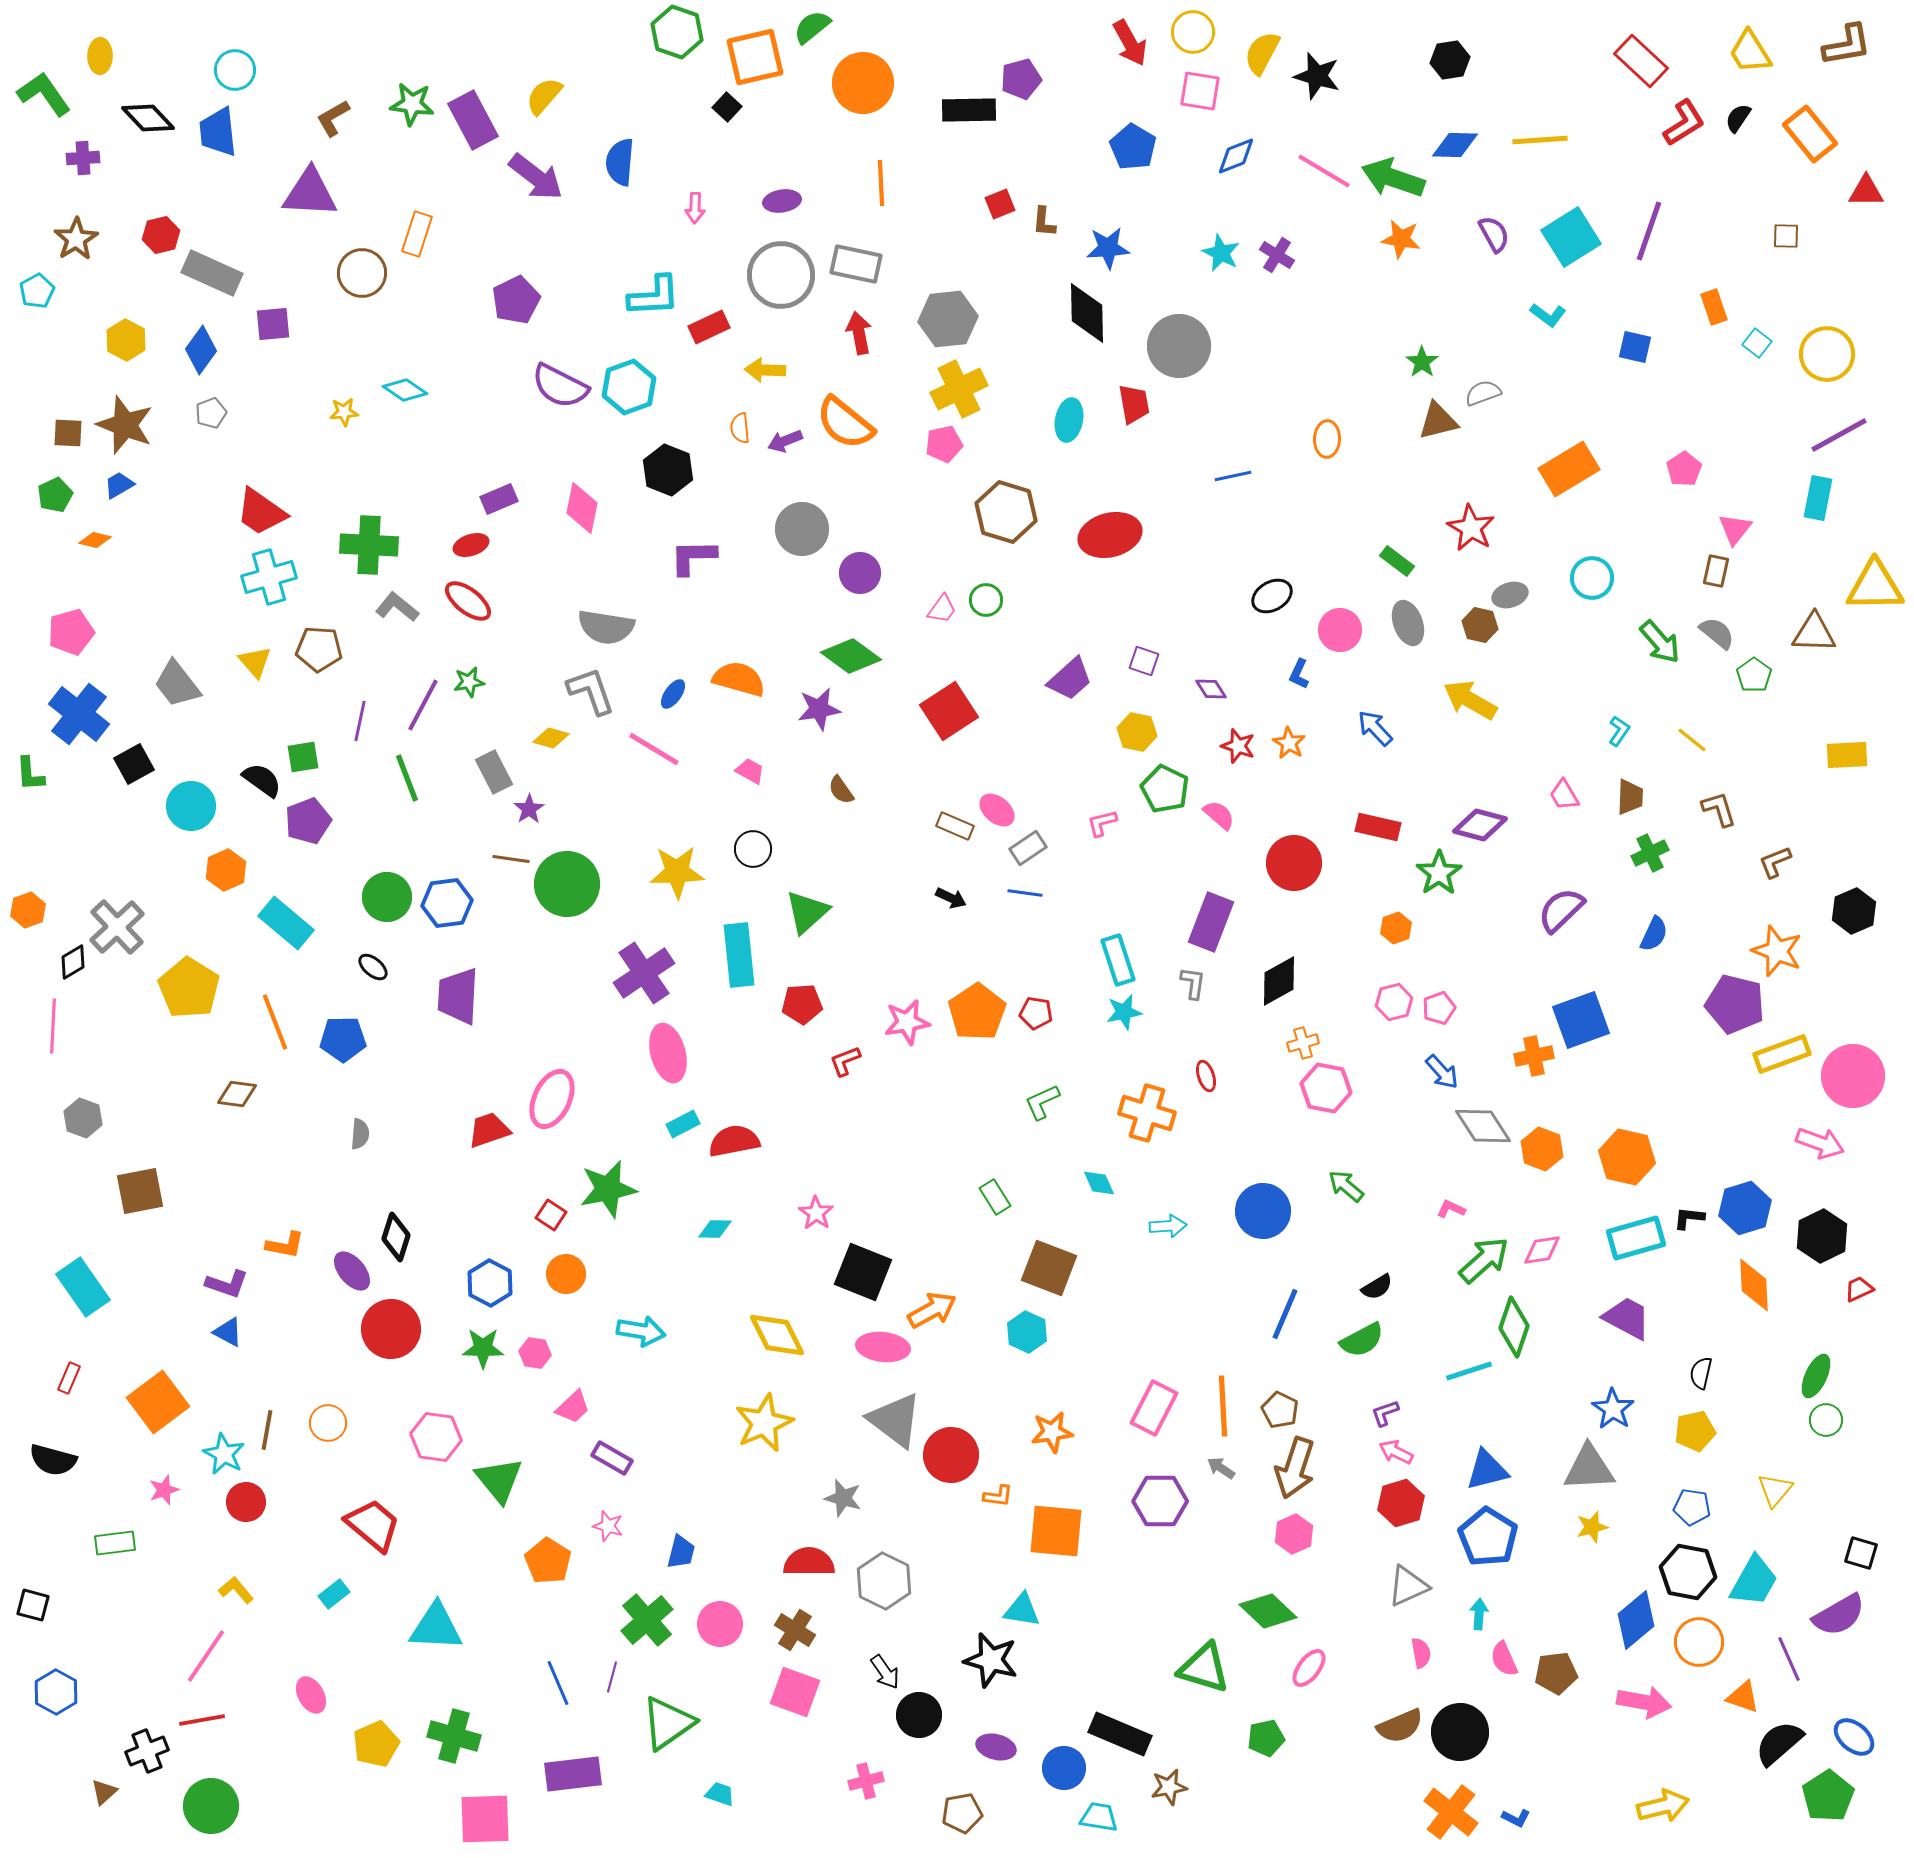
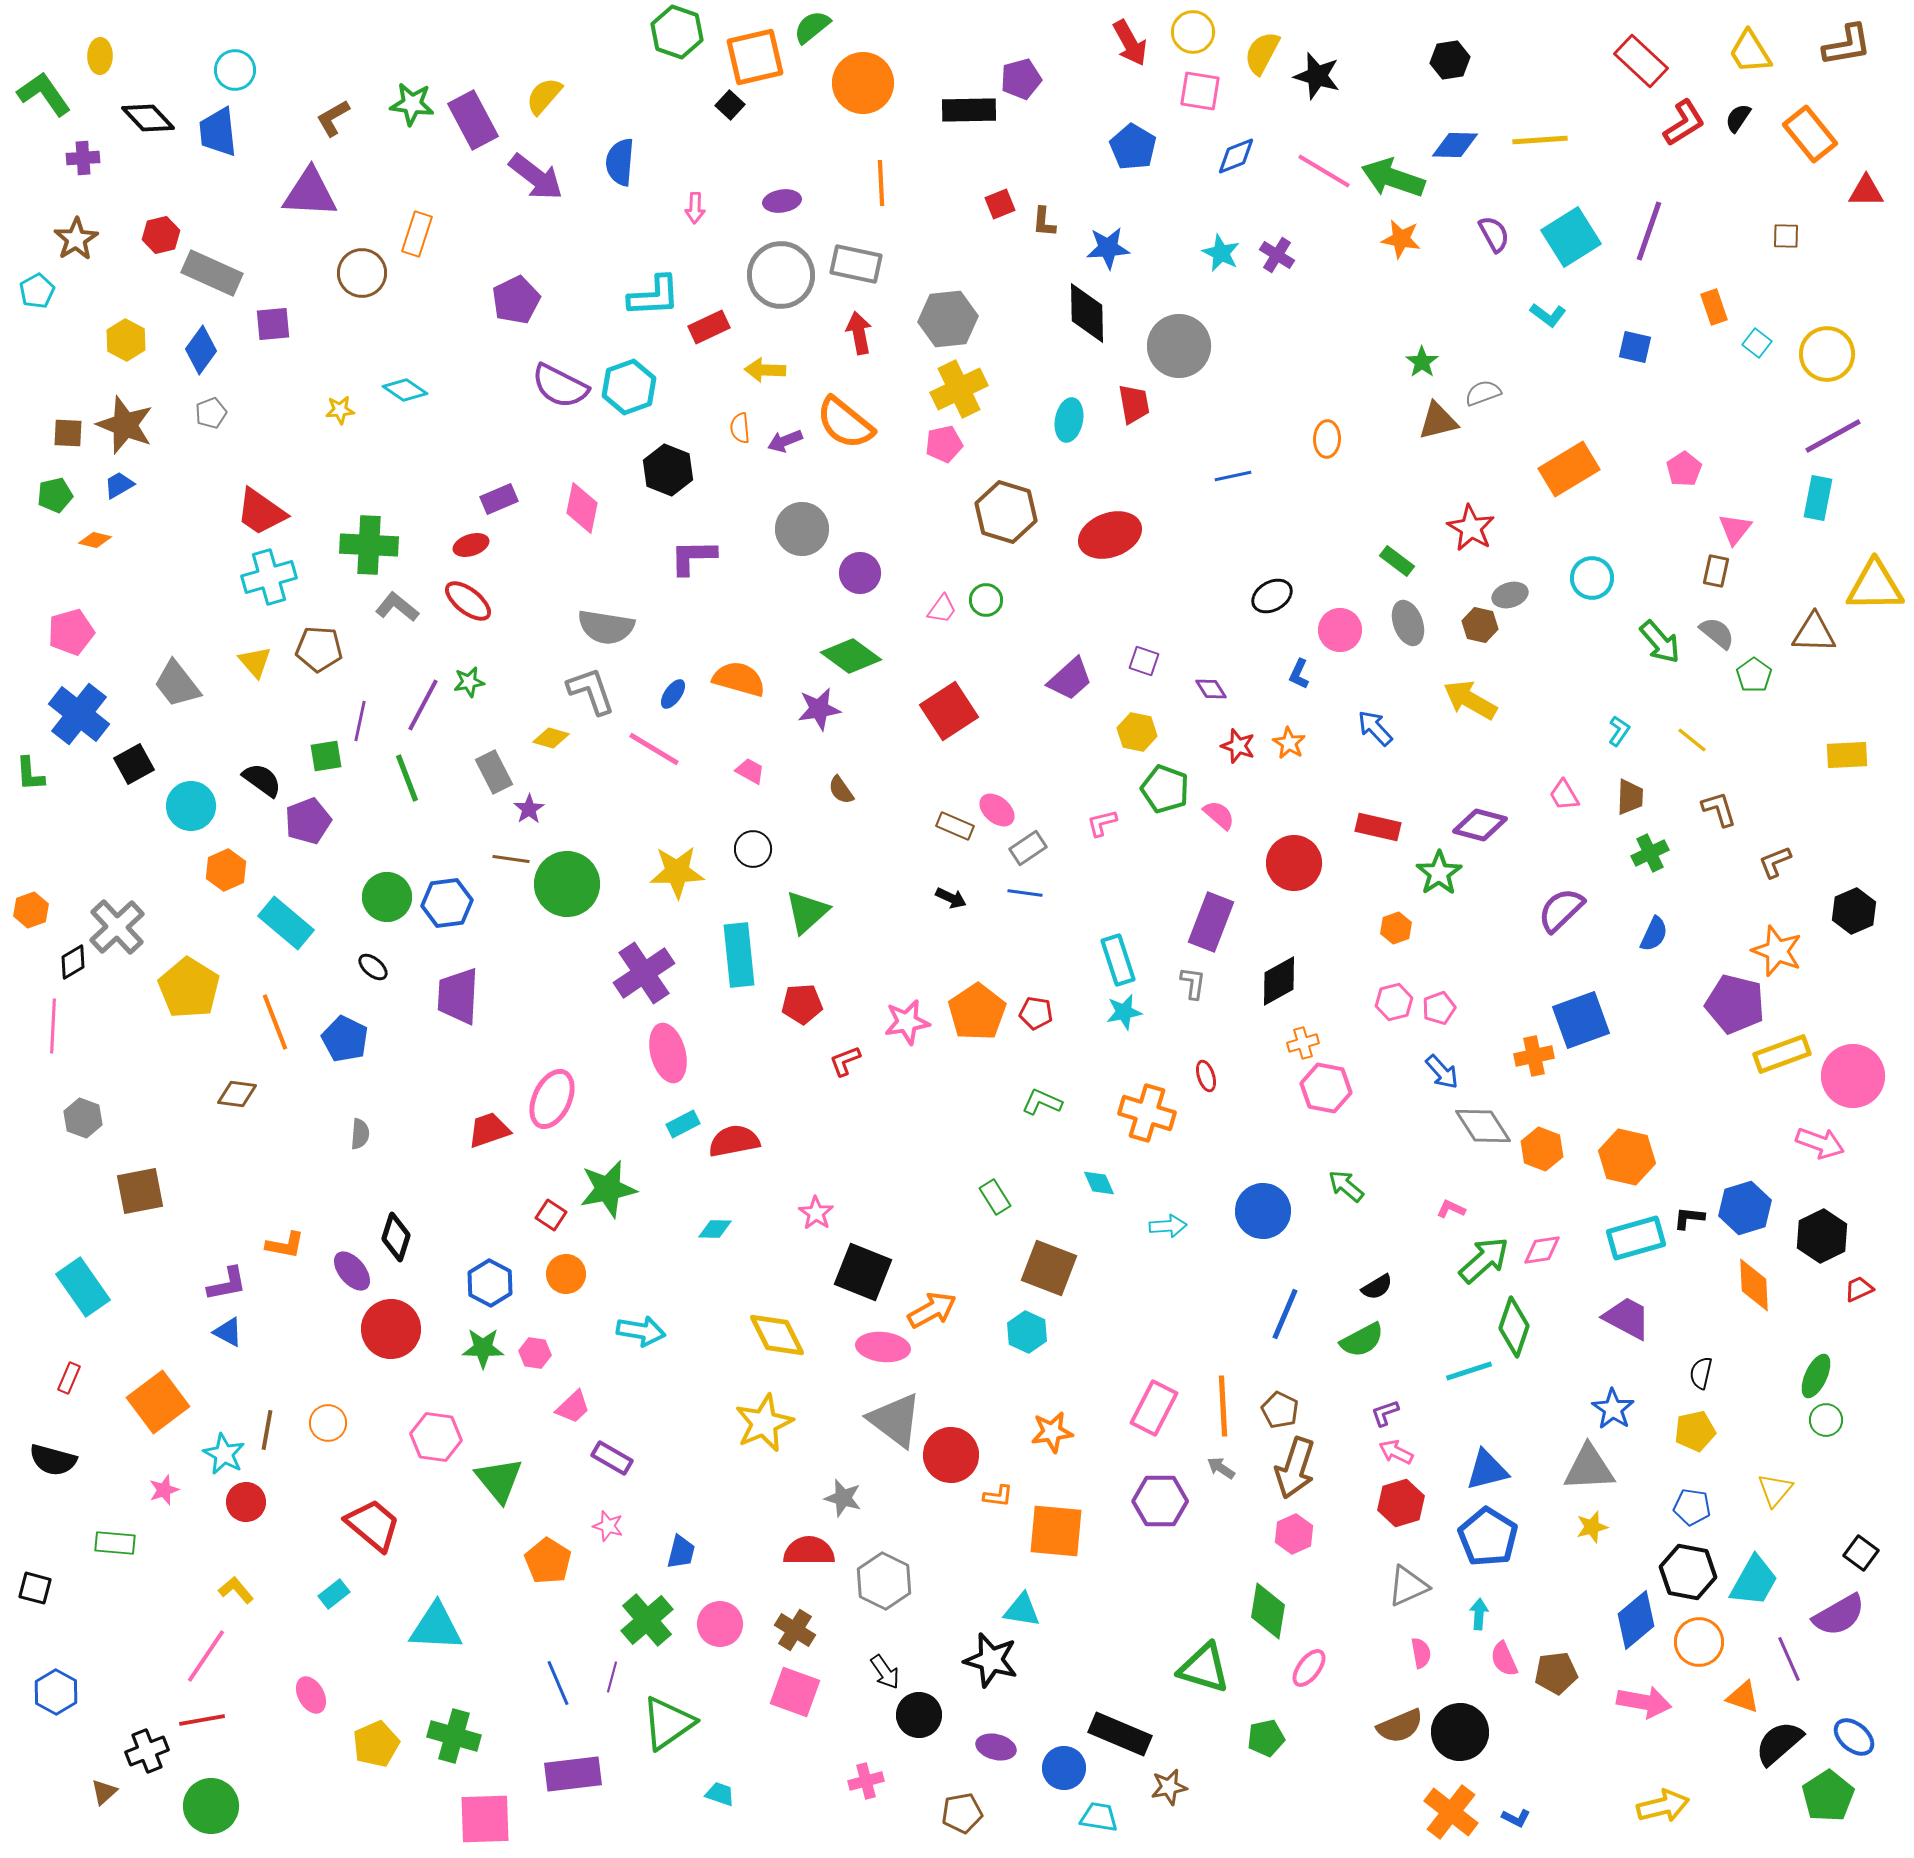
black square at (727, 107): moved 3 px right, 2 px up
yellow star at (344, 412): moved 4 px left, 2 px up
purple line at (1839, 435): moved 6 px left, 1 px down
green pentagon at (55, 495): rotated 12 degrees clockwise
red ellipse at (1110, 535): rotated 6 degrees counterclockwise
green square at (303, 757): moved 23 px right, 1 px up
green pentagon at (1165, 789): rotated 6 degrees counterclockwise
orange hexagon at (28, 910): moved 3 px right
blue pentagon at (343, 1039): moved 2 px right; rotated 27 degrees clockwise
green L-shape at (1042, 1102): rotated 48 degrees clockwise
purple L-shape at (227, 1284): rotated 30 degrees counterclockwise
green rectangle at (115, 1543): rotated 12 degrees clockwise
black square at (1861, 1553): rotated 20 degrees clockwise
red semicircle at (809, 1562): moved 11 px up
black square at (33, 1605): moved 2 px right, 17 px up
green diamond at (1268, 1611): rotated 56 degrees clockwise
